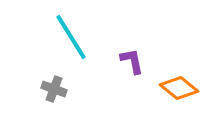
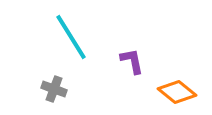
orange diamond: moved 2 px left, 4 px down
